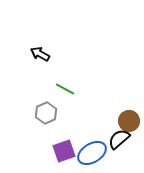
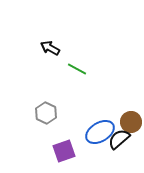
black arrow: moved 10 px right, 6 px up
green line: moved 12 px right, 20 px up
gray hexagon: rotated 10 degrees counterclockwise
brown circle: moved 2 px right, 1 px down
blue ellipse: moved 8 px right, 21 px up
